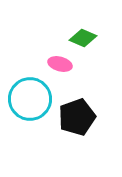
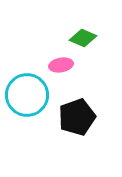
pink ellipse: moved 1 px right, 1 px down; rotated 25 degrees counterclockwise
cyan circle: moved 3 px left, 4 px up
